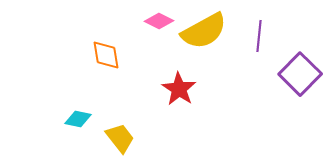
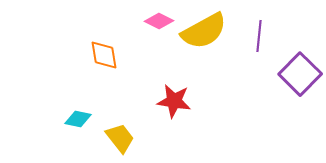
orange diamond: moved 2 px left
red star: moved 5 px left, 12 px down; rotated 24 degrees counterclockwise
